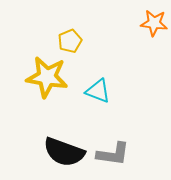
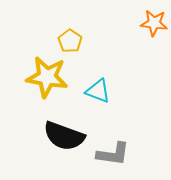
yellow pentagon: rotated 15 degrees counterclockwise
black semicircle: moved 16 px up
